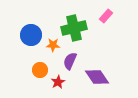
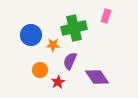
pink rectangle: rotated 24 degrees counterclockwise
